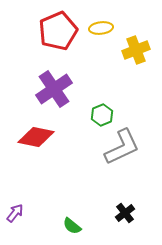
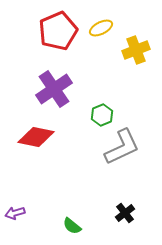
yellow ellipse: rotated 20 degrees counterclockwise
purple arrow: rotated 144 degrees counterclockwise
